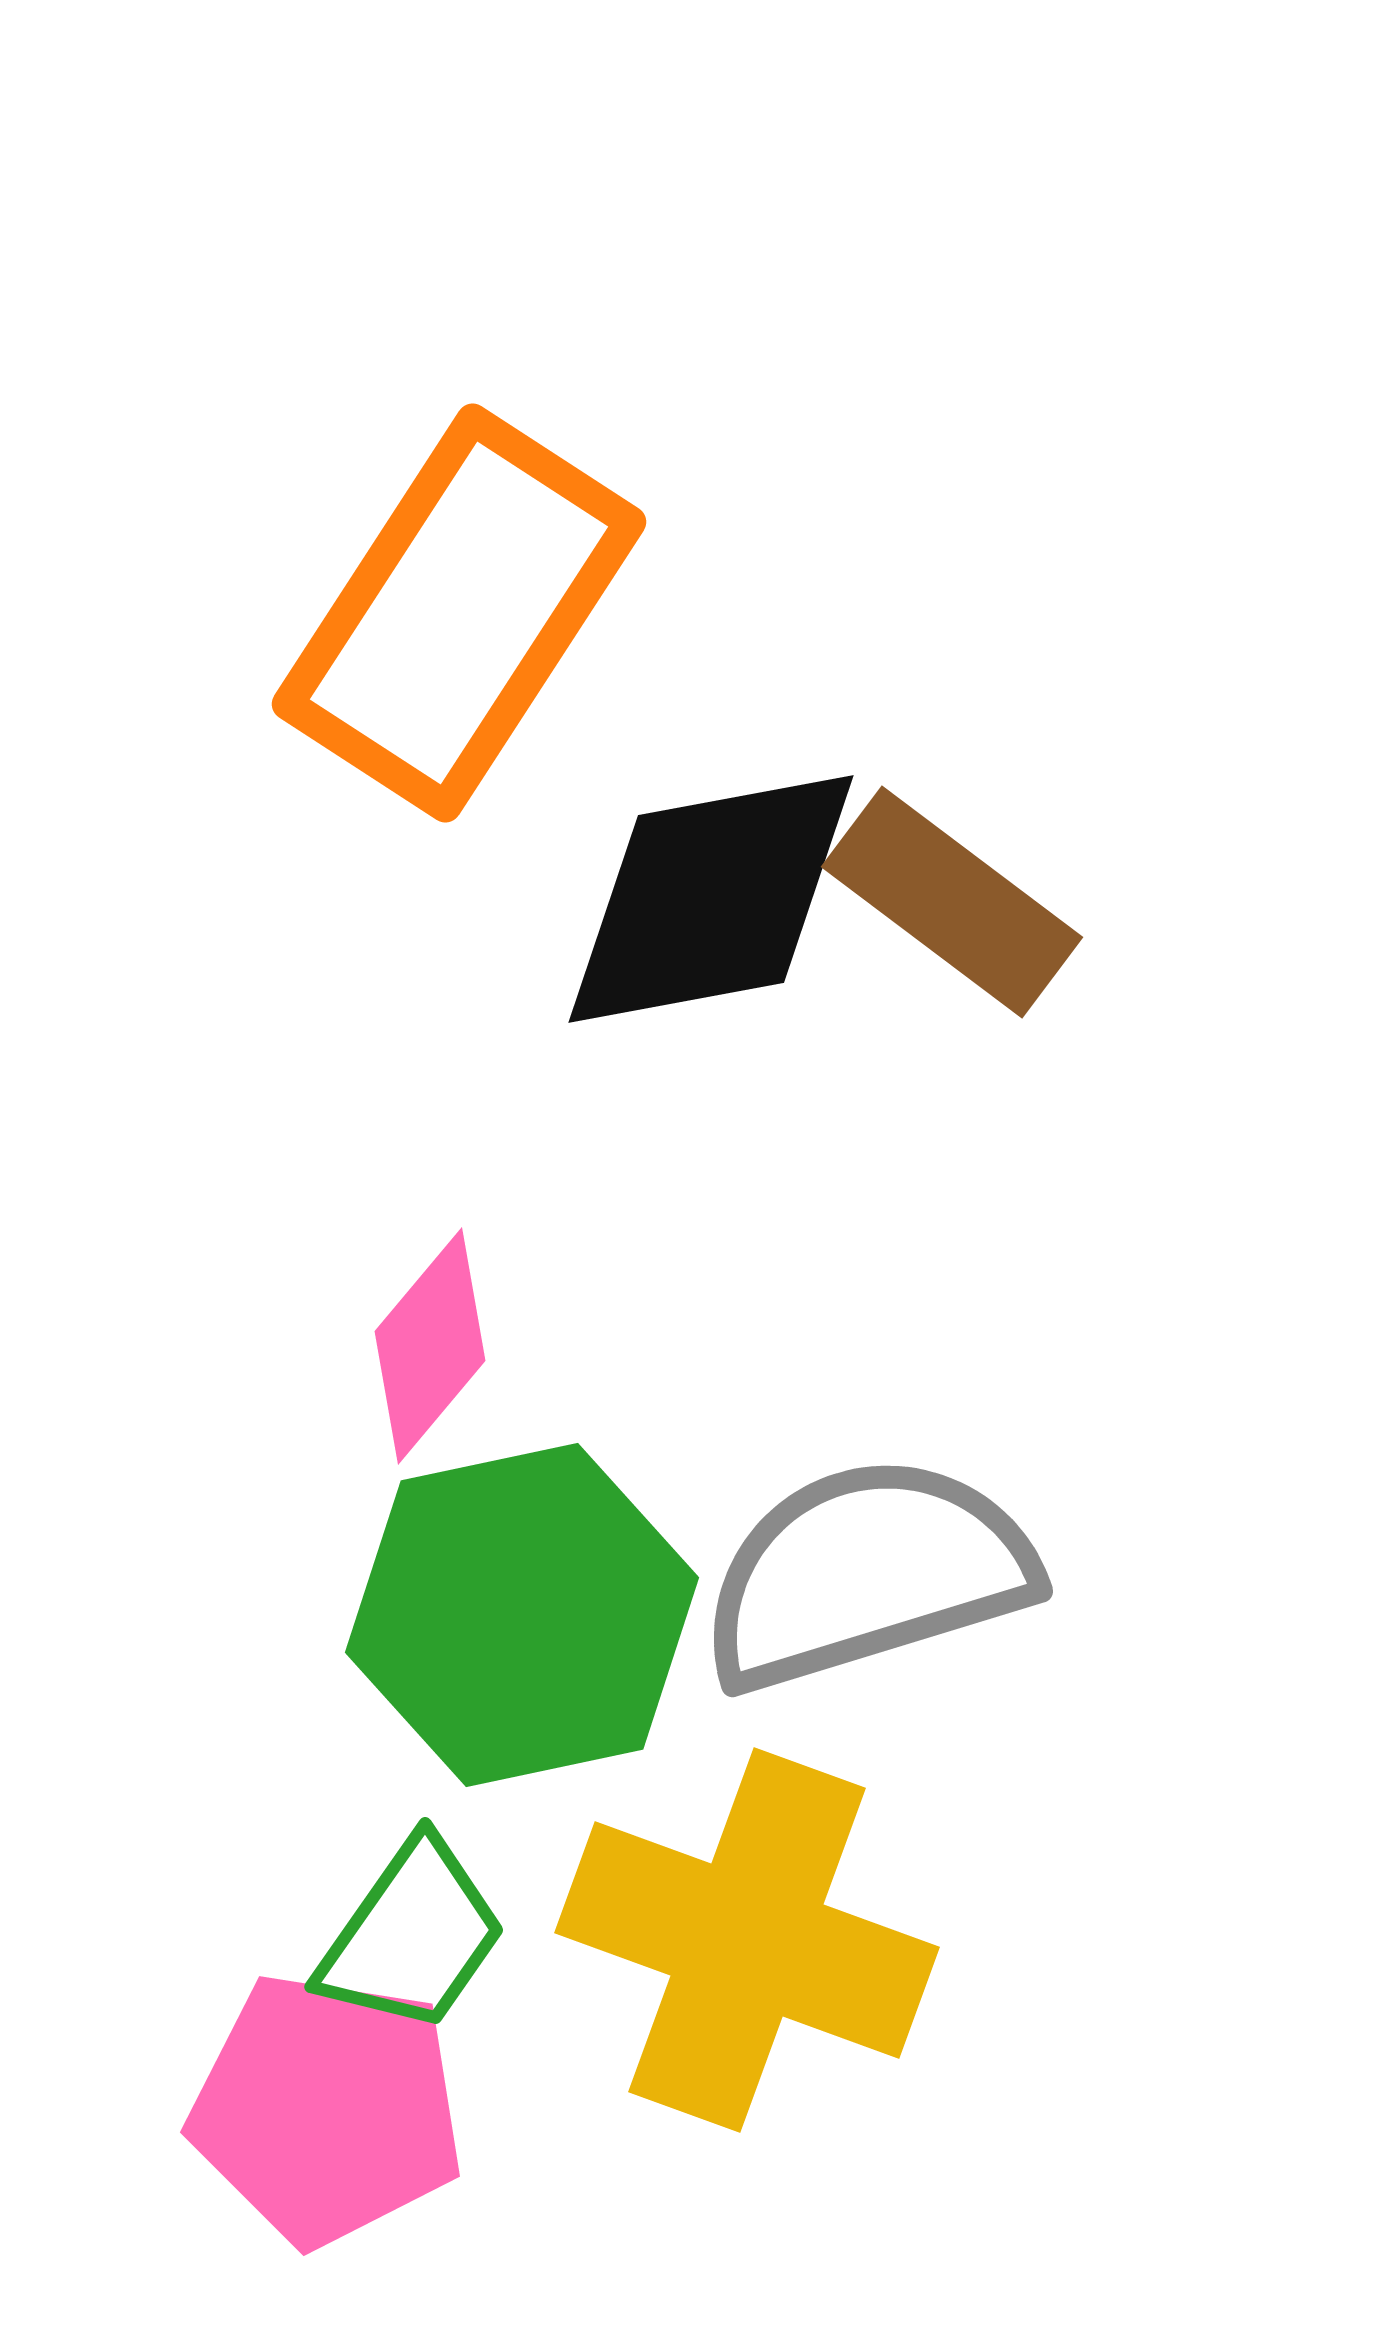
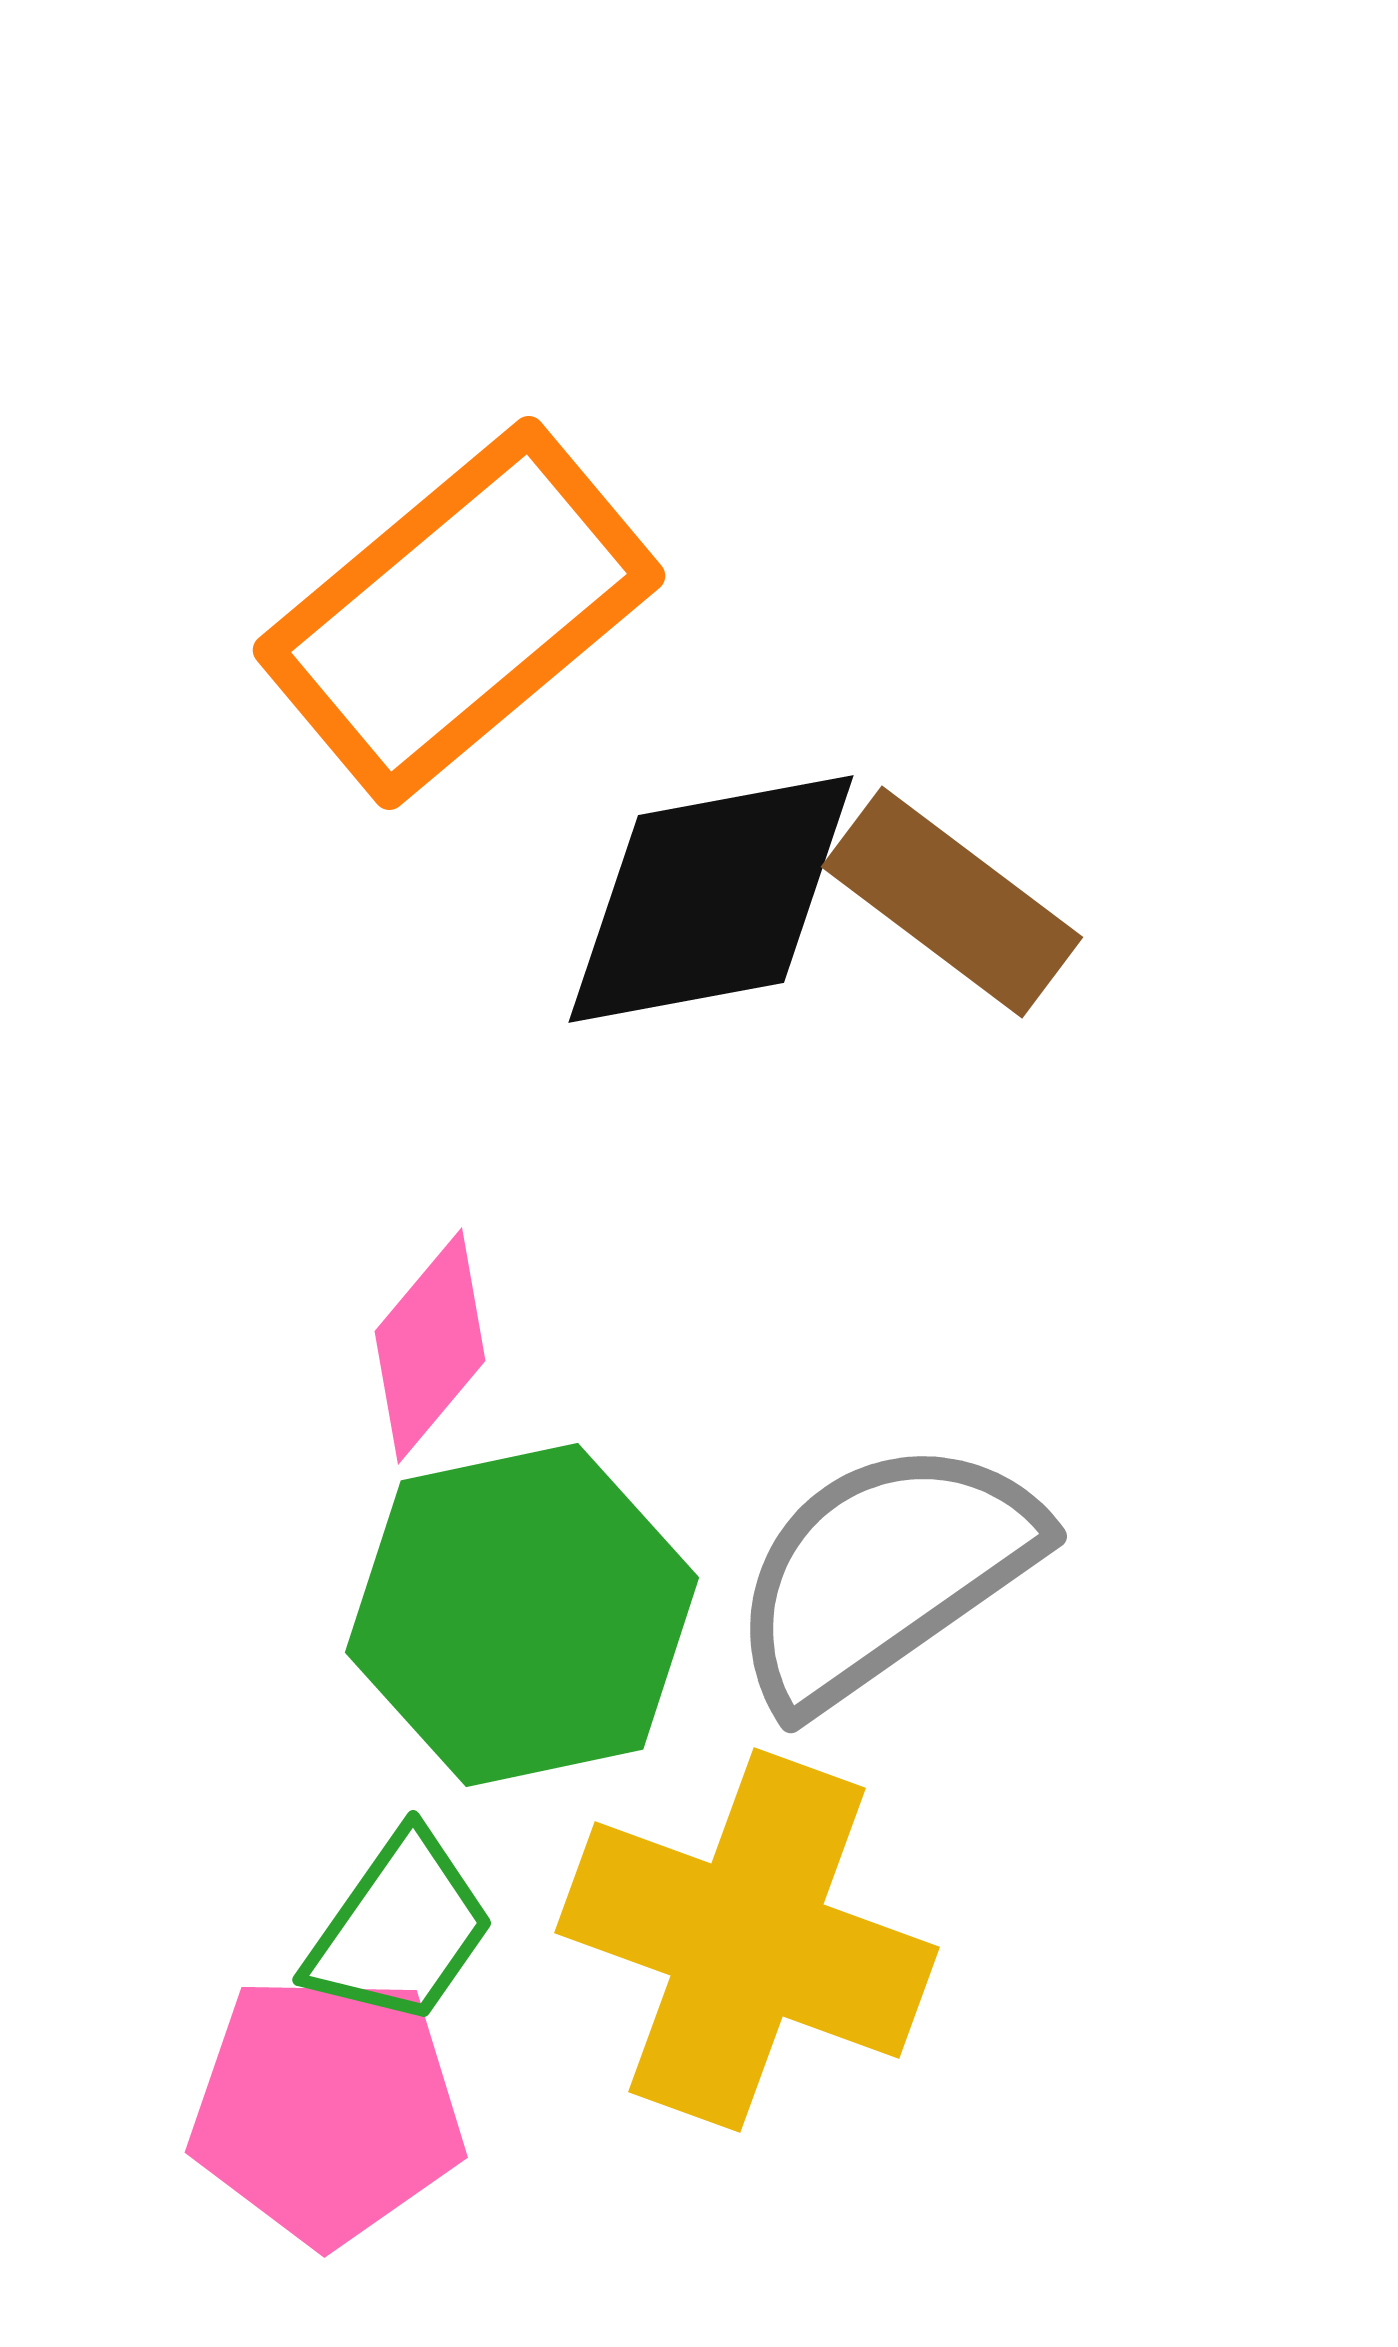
orange rectangle: rotated 17 degrees clockwise
gray semicircle: moved 17 px right; rotated 18 degrees counterclockwise
green trapezoid: moved 12 px left, 7 px up
pink pentagon: rotated 8 degrees counterclockwise
